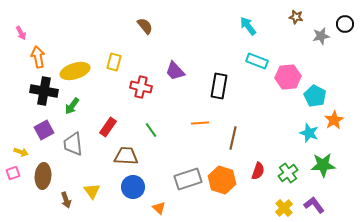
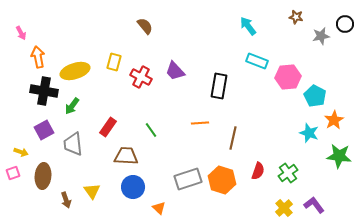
red cross: moved 10 px up; rotated 15 degrees clockwise
green star: moved 16 px right, 9 px up; rotated 10 degrees clockwise
